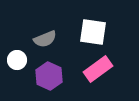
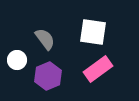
gray semicircle: rotated 105 degrees counterclockwise
purple hexagon: moved 1 px left; rotated 12 degrees clockwise
